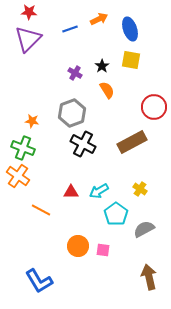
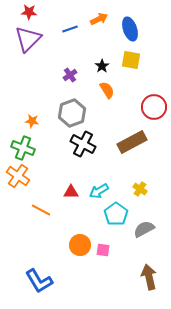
purple cross: moved 5 px left, 2 px down; rotated 24 degrees clockwise
orange circle: moved 2 px right, 1 px up
